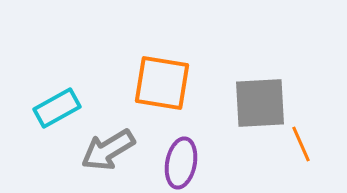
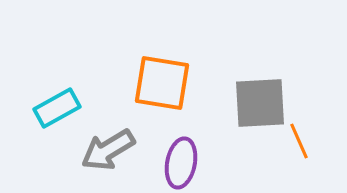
orange line: moved 2 px left, 3 px up
